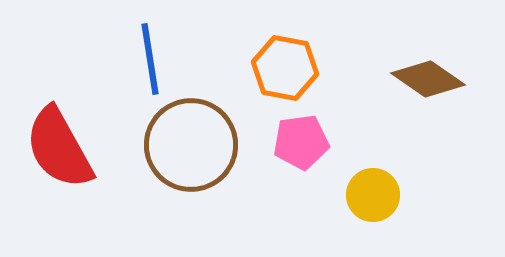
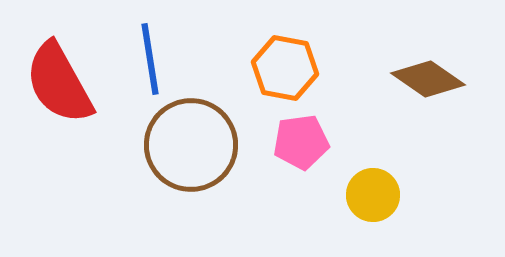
red semicircle: moved 65 px up
